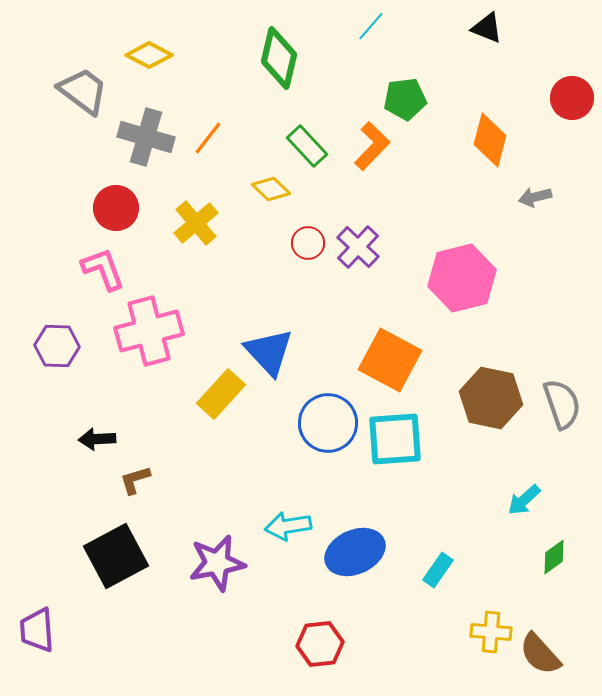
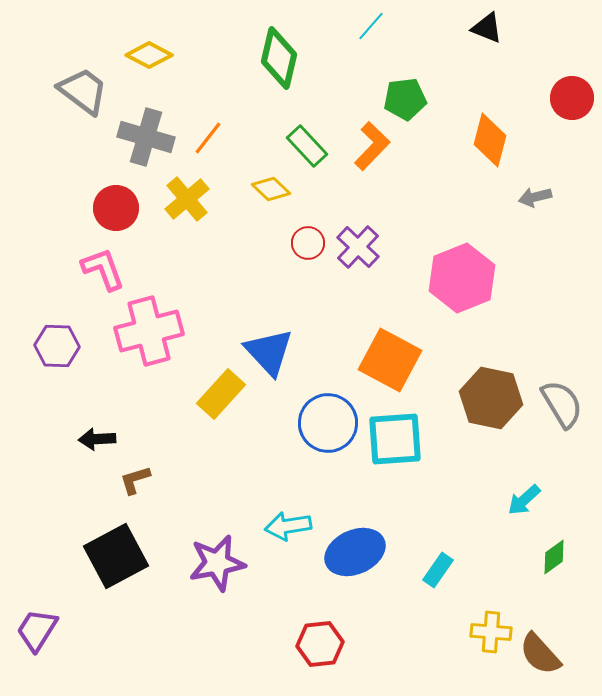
yellow cross at (196, 223): moved 9 px left, 24 px up
pink hexagon at (462, 278): rotated 8 degrees counterclockwise
gray semicircle at (562, 404): rotated 12 degrees counterclockwise
purple trapezoid at (37, 630): rotated 36 degrees clockwise
